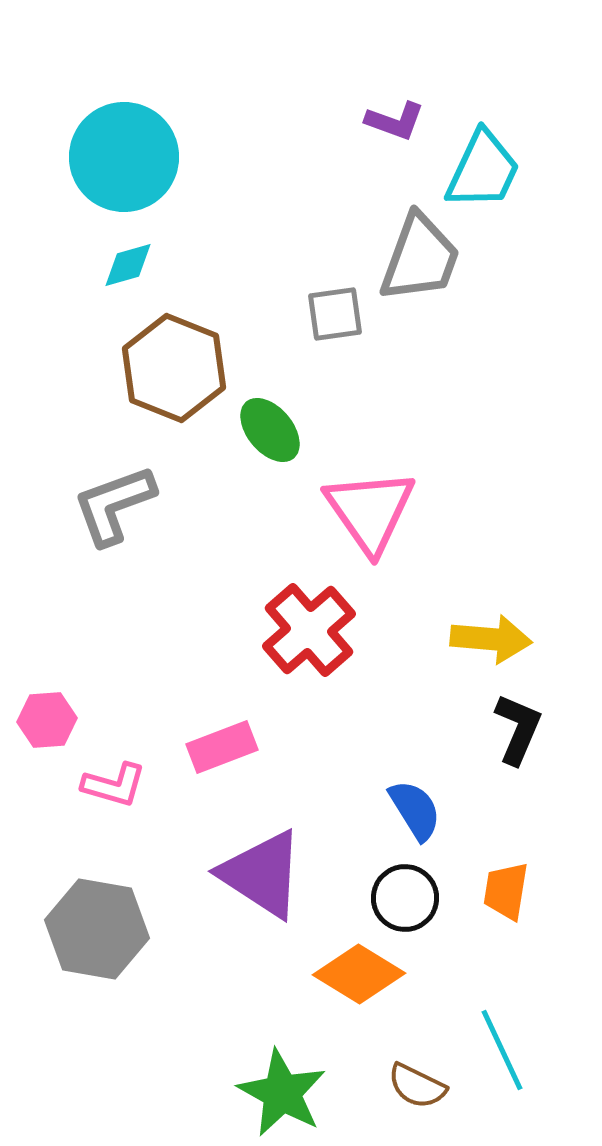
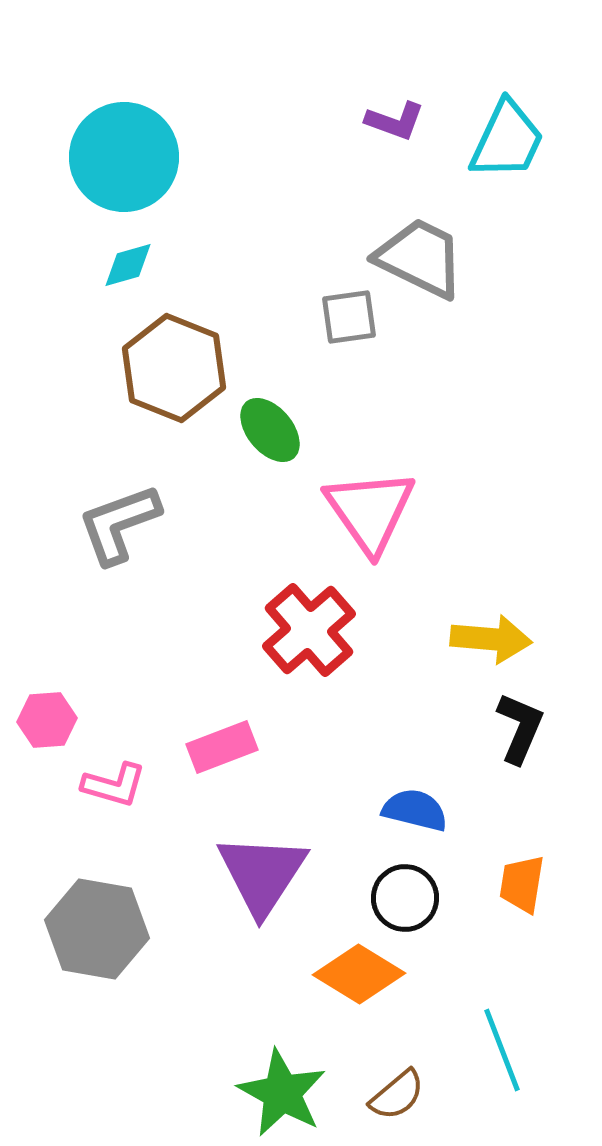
cyan trapezoid: moved 24 px right, 30 px up
gray trapezoid: rotated 84 degrees counterclockwise
gray square: moved 14 px right, 3 px down
gray L-shape: moved 5 px right, 19 px down
black L-shape: moved 2 px right, 1 px up
blue semicircle: rotated 44 degrees counterclockwise
purple triangle: rotated 30 degrees clockwise
orange trapezoid: moved 16 px right, 7 px up
cyan line: rotated 4 degrees clockwise
brown semicircle: moved 20 px left, 9 px down; rotated 66 degrees counterclockwise
